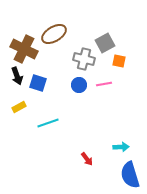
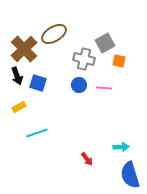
brown cross: rotated 20 degrees clockwise
pink line: moved 4 px down; rotated 14 degrees clockwise
cyan line: moved 11 px left, 10 px down
